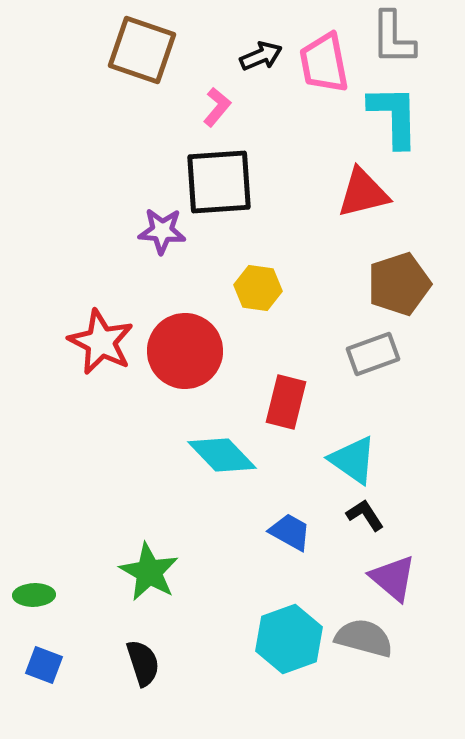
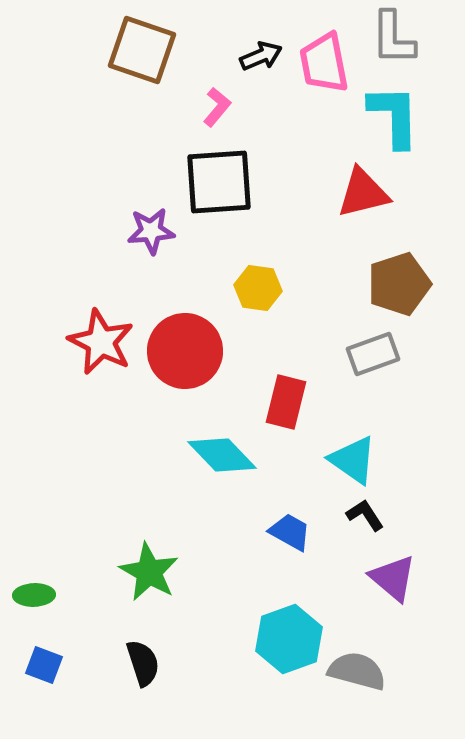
purple star: moved 11 px left; rotated 9 degrees counterclockwise
gray semicircle: moved 7 px left, 33 px down
